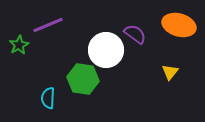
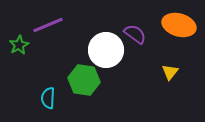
green hexagon: moved 1 px right, 1 px down
